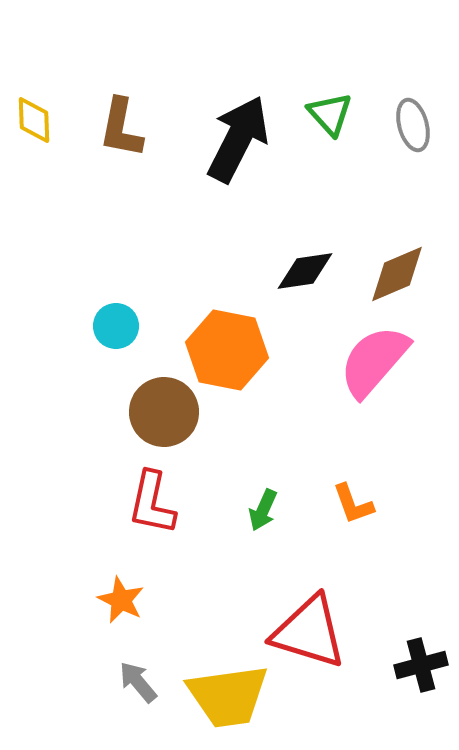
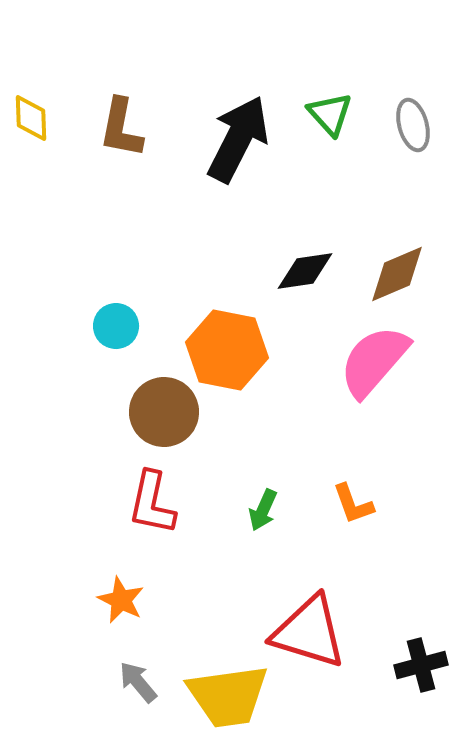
yellow diamond: moved 3 px left, 2 px up
